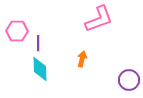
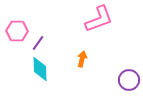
purple line: rotated 35 degrees clockwise
